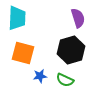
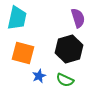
cyan trapezoid: rotated 10 degrees clockwise
black hexagon: moved 2 px left, 1 px up
blue star: moved 1 px left; rotated 16 degrees counterclockwise
